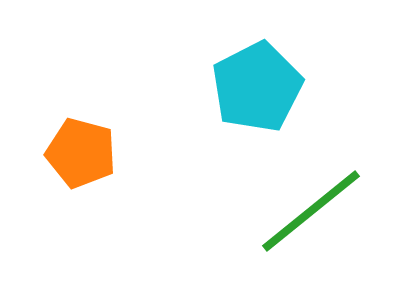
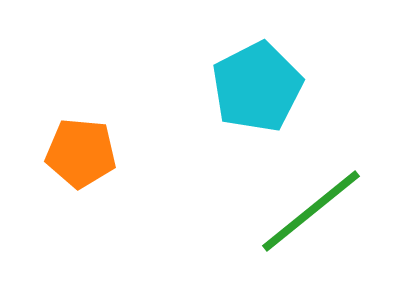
orange pentagon: rotated 10 degrees counterclockwise
